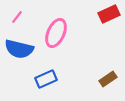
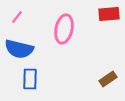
red rectangle: rotated 20 degrees clockwise
pink ellipse: moved 8 px right, 4 px up; rotated 12 degrees counterclockwise
blue rectangle: moved 16 px left; rotated 65 degrees counterclockwise
